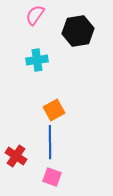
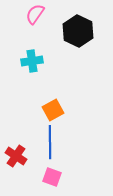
pink semicircle: moved 1 px up
black hexagon: rotated 24 degrees counterclockwise
cyan cross: moved 5 px left, 1 px down
orange square: moved 1 px left
